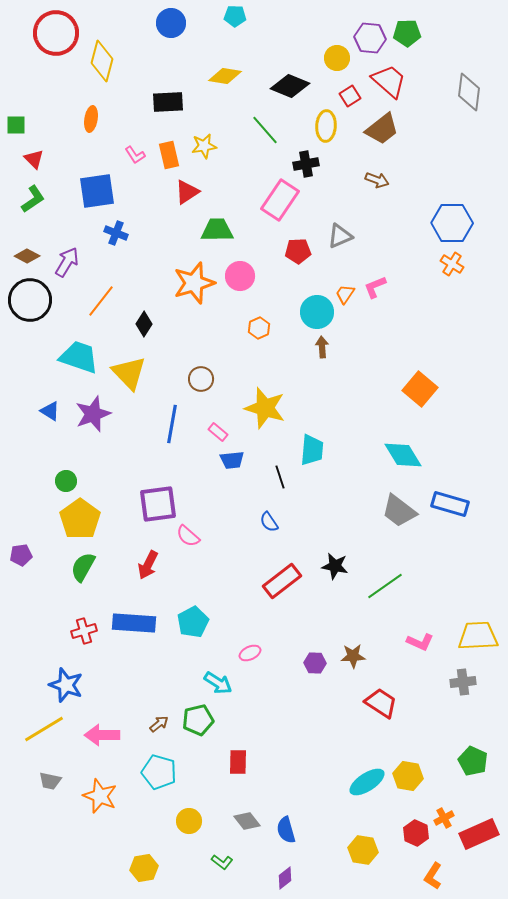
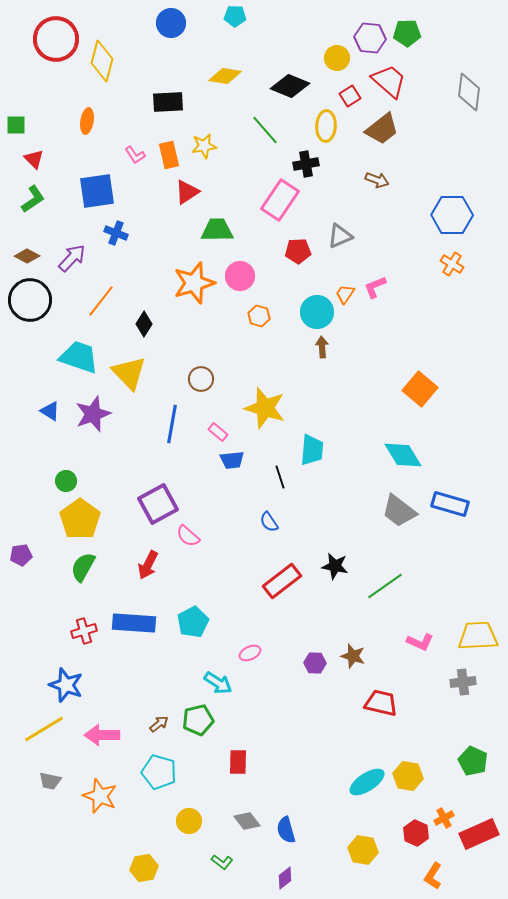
red circle at (56, 33): moved 6 px down
orange ellipse at (91, 119): moved 4 px left, 2 px down
blue hexagon at (452, 223): moved 8 px up
purple arrow at (67, 262): moved 5 px right, 4 px up; rotated 12 degrees clockwise
orange hexagon at (259, 328): moved 12 px up; rotated 20 degrees counterclockwise
purple square at (158, 504): rotated 21 degrees counterclockwise
brown star at (353, 656): rotated 20 degrees clockwise
red trapezoid at (381, 703): rotated 20 degrees counterclockwise
